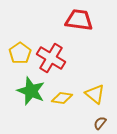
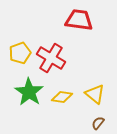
yellow pentagon: rotated 15 degrees clockwise
green star: moved 2 px left, 1 px down; rotated 12 degrees clockwise
yellow diamond: moved 1 px up
brown semicircle: moved 2 px left
